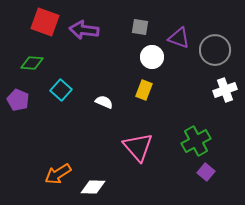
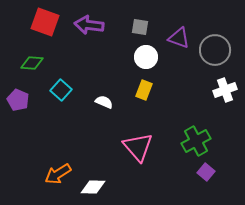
purple arrow: moved 5 px right, 5 px up
white circle: moved 6 px left
